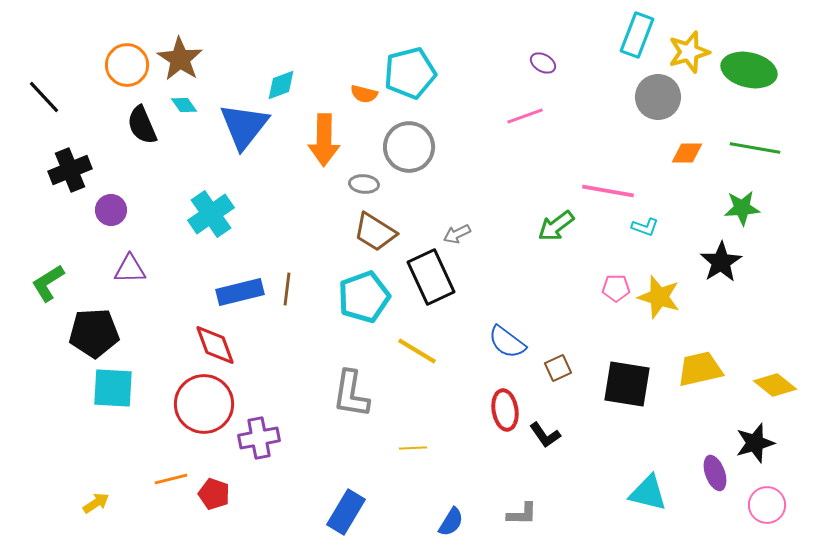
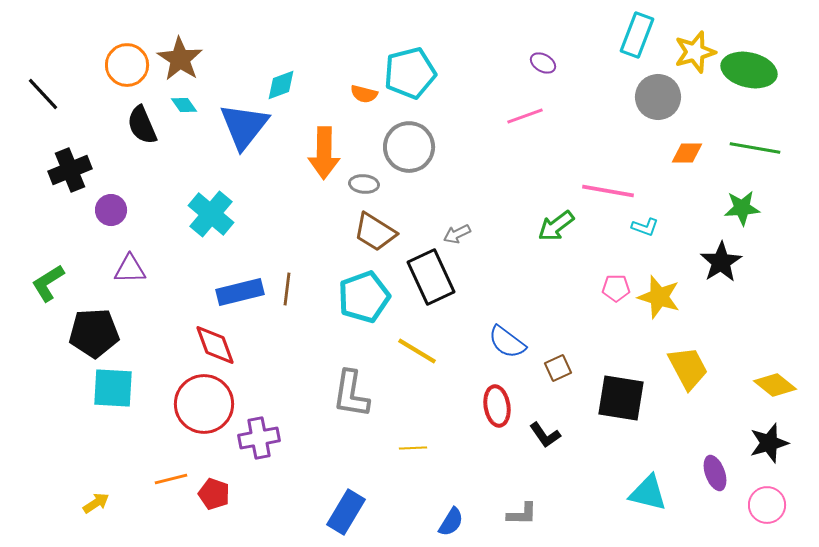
yellow star at (689, 52): moved 6 px right
black line at (44, 97): moved 1 px left, 3 px up
orange arrow at (324, 140): moved 13 px down
cyan cross at (211, 214): rotated 15 degrees counterclockwise
yellow trapezoid at (700, 369): moved 12 px left, 1 px up; rotated 75 degrees clockwise
black square at (627, 384): moved 6 px left, 14 px down
red ellipse at (505, 410): moved 8 px left, 4 px up
black star at (755, 443): moved 14 px right
